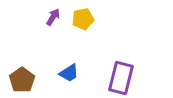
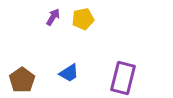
purple rectangle: moved 2 px right
